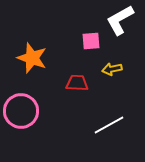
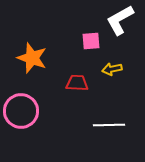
white line: rotated 28 degrees clockwise
